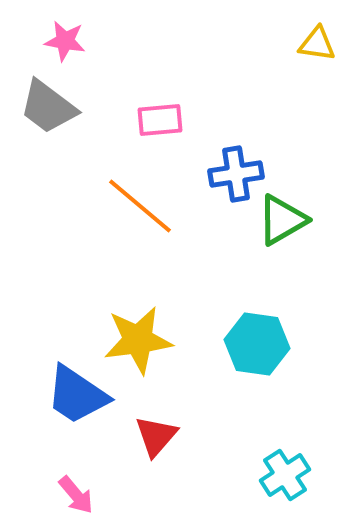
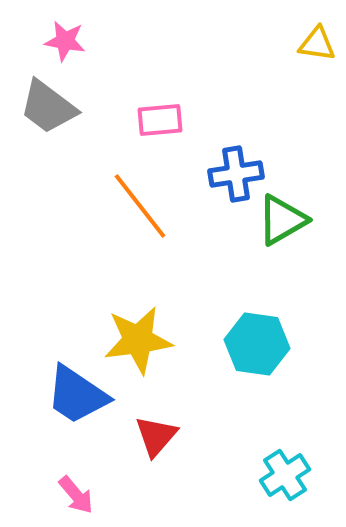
orange line: rotated 12 degrees clockwise
